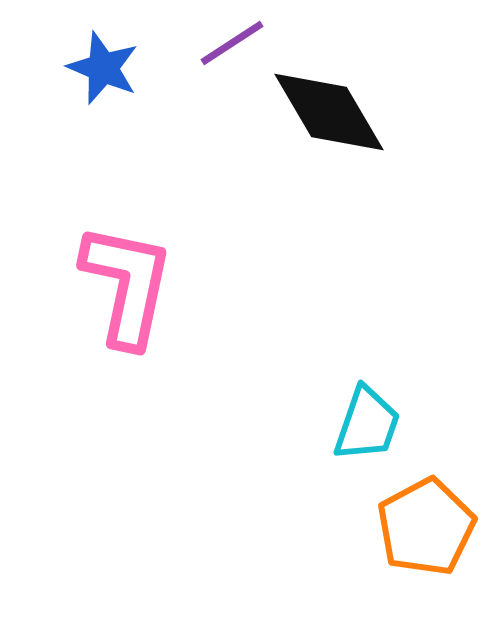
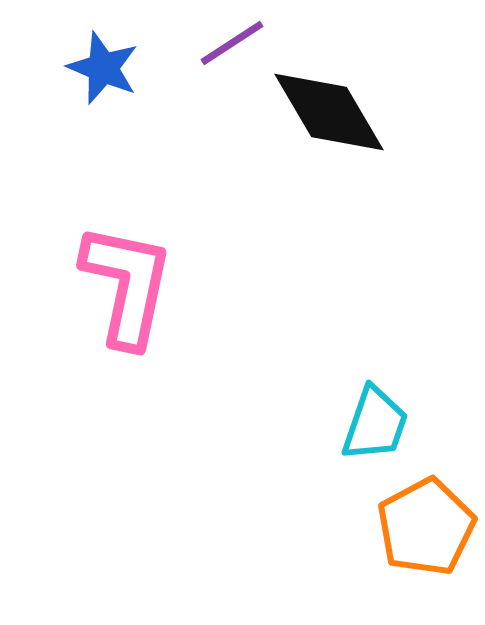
cyan trapezoid: moved 8 px right
